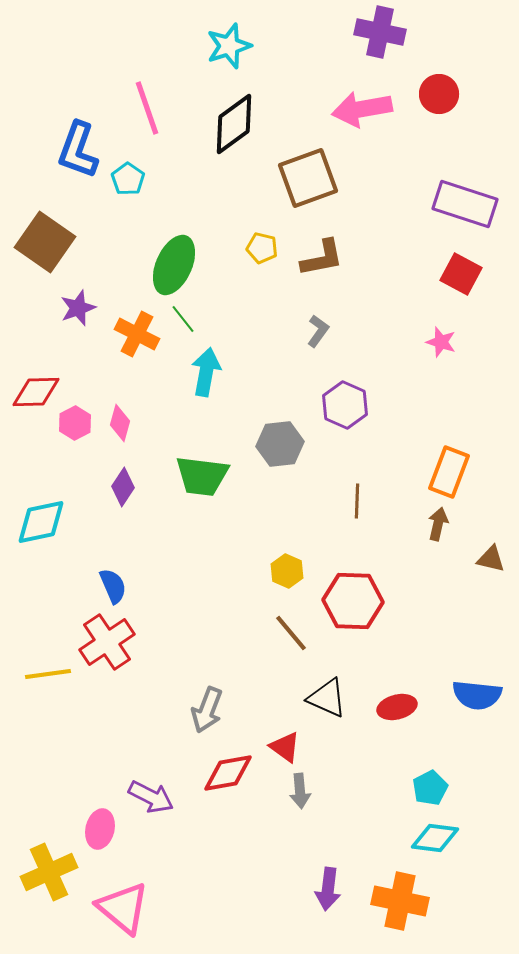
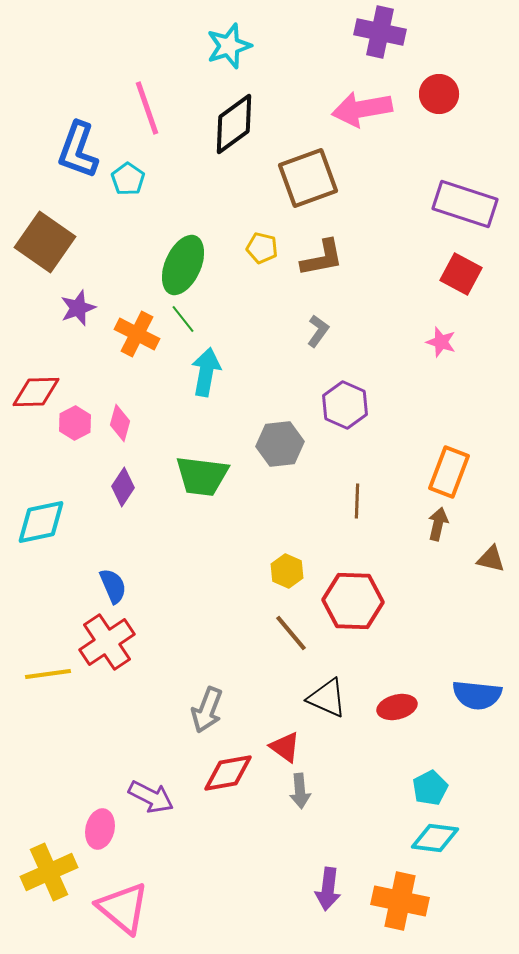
green ellipse at (174, 265): moved 9 px right
